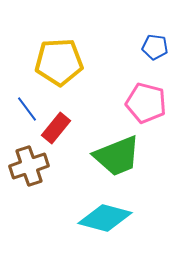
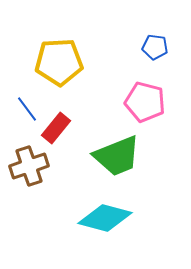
pink pentagon: moved 1 px left, 1 px up
